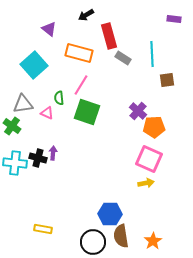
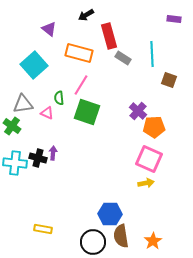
brown square: moved 2 px right; rotated 28 degrees clockwise
